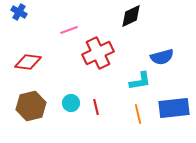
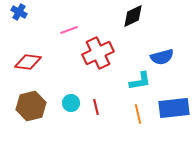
black diamond: moved 2 px right
